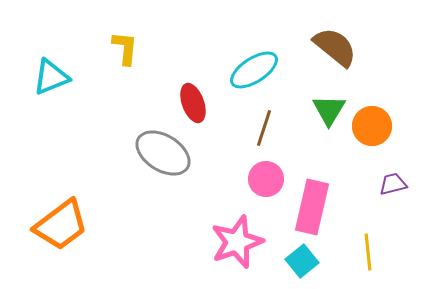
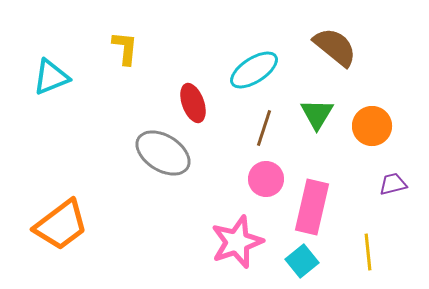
green triangle: moved 12 px left, 4 px down
